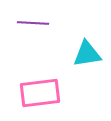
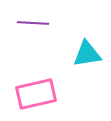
pink rectangle: moved 4 px left, 1 px down; rotated 6 degrees counterclockwise
